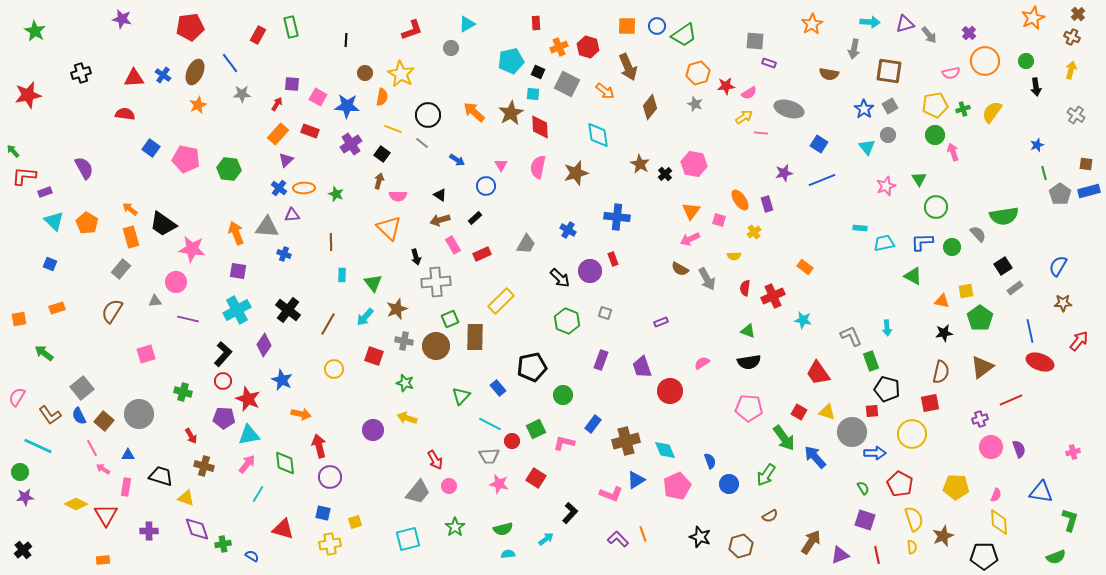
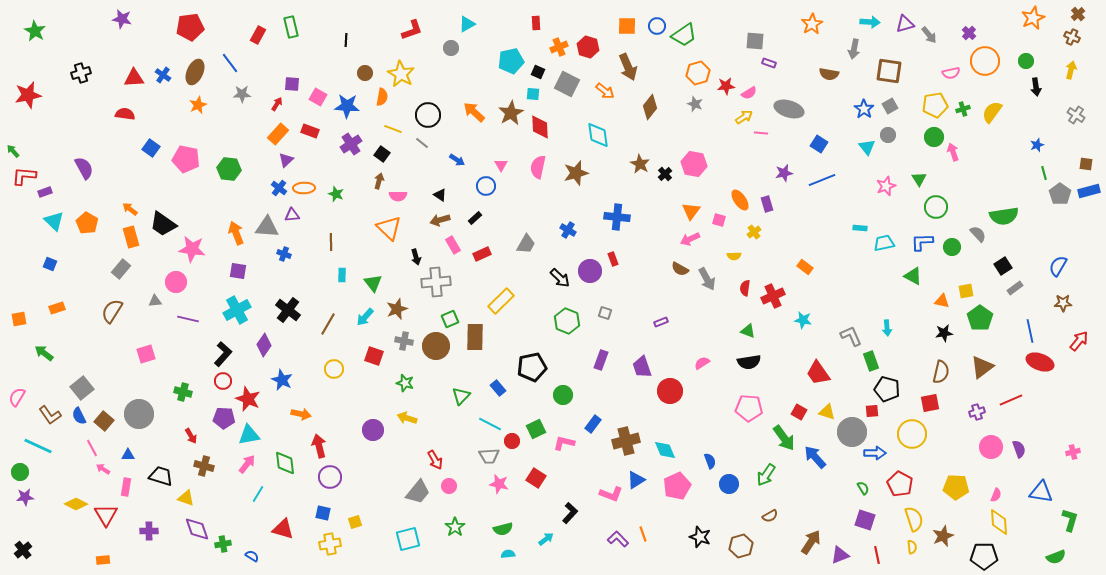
green circle at (935, 135): moved 1 px left, 2 px down
purple cross at (980, 419): moved 3 px left, 7 px up
